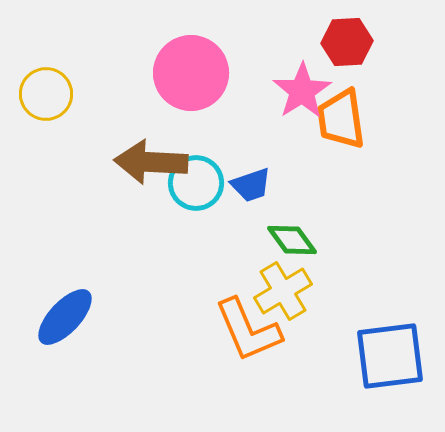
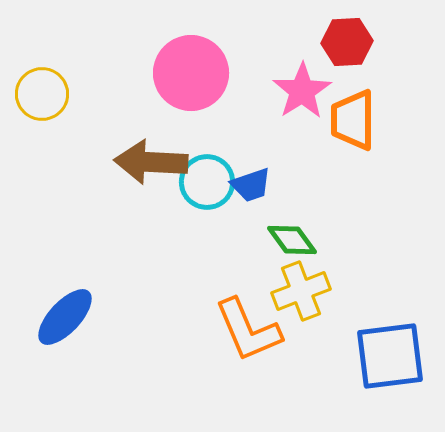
yellow circle: moved 4 px left
orange trapezoid: moved 12 px right, 1 px down; rotated 8 degrees clockwise
cyan circle: moved 11 px right, 1 px up
yellow cross: moved 18 px right; rotated 10 degrees clockwise
